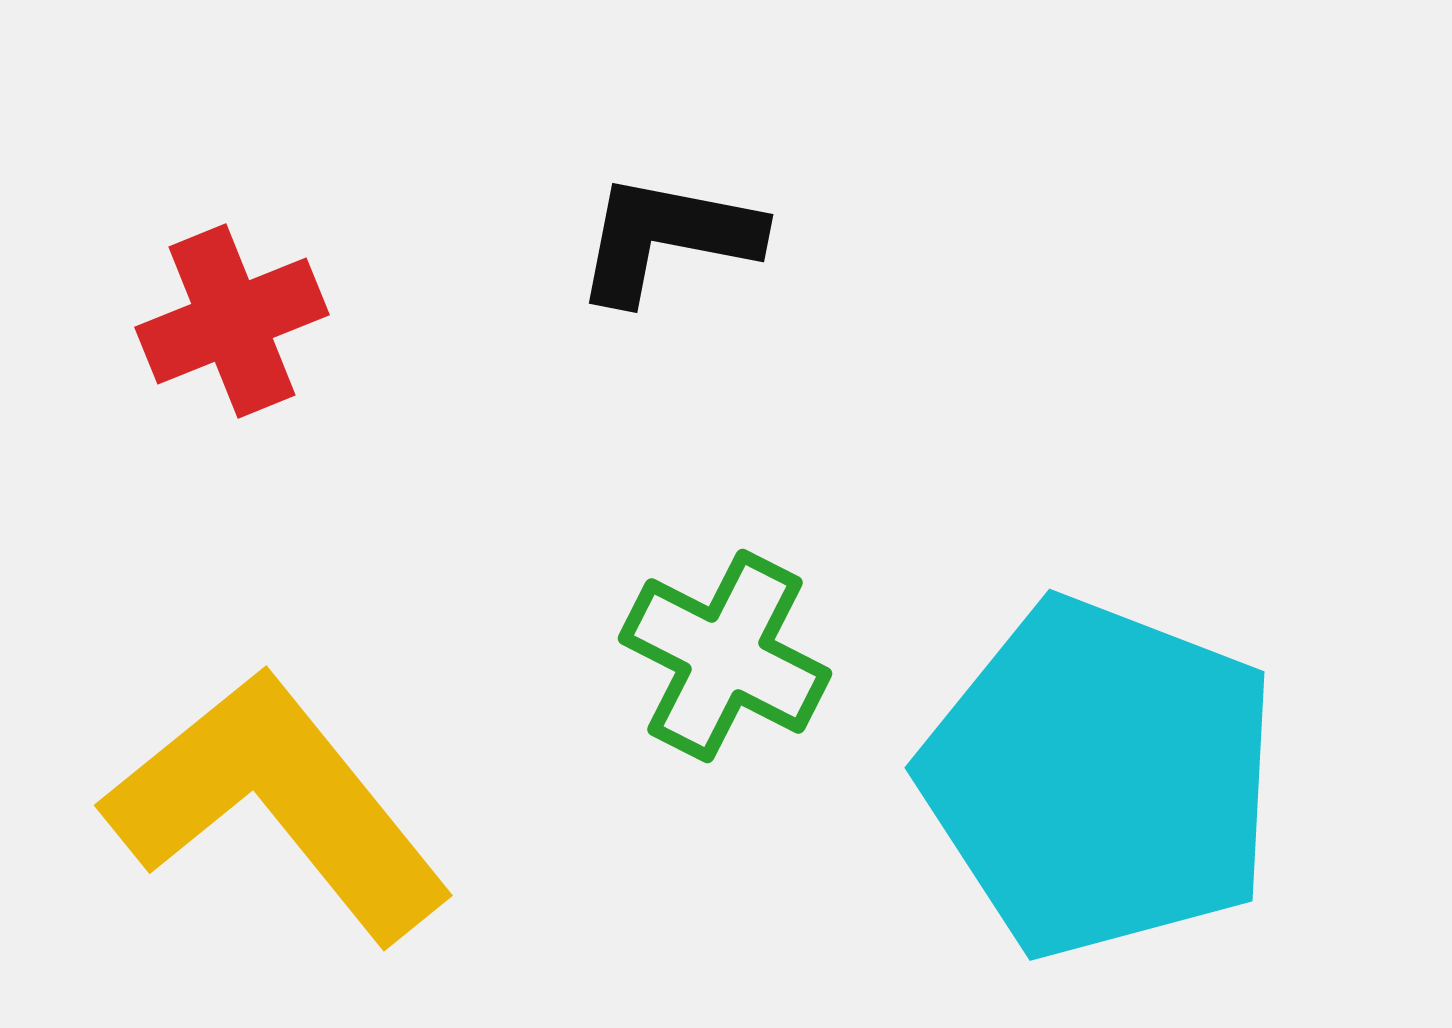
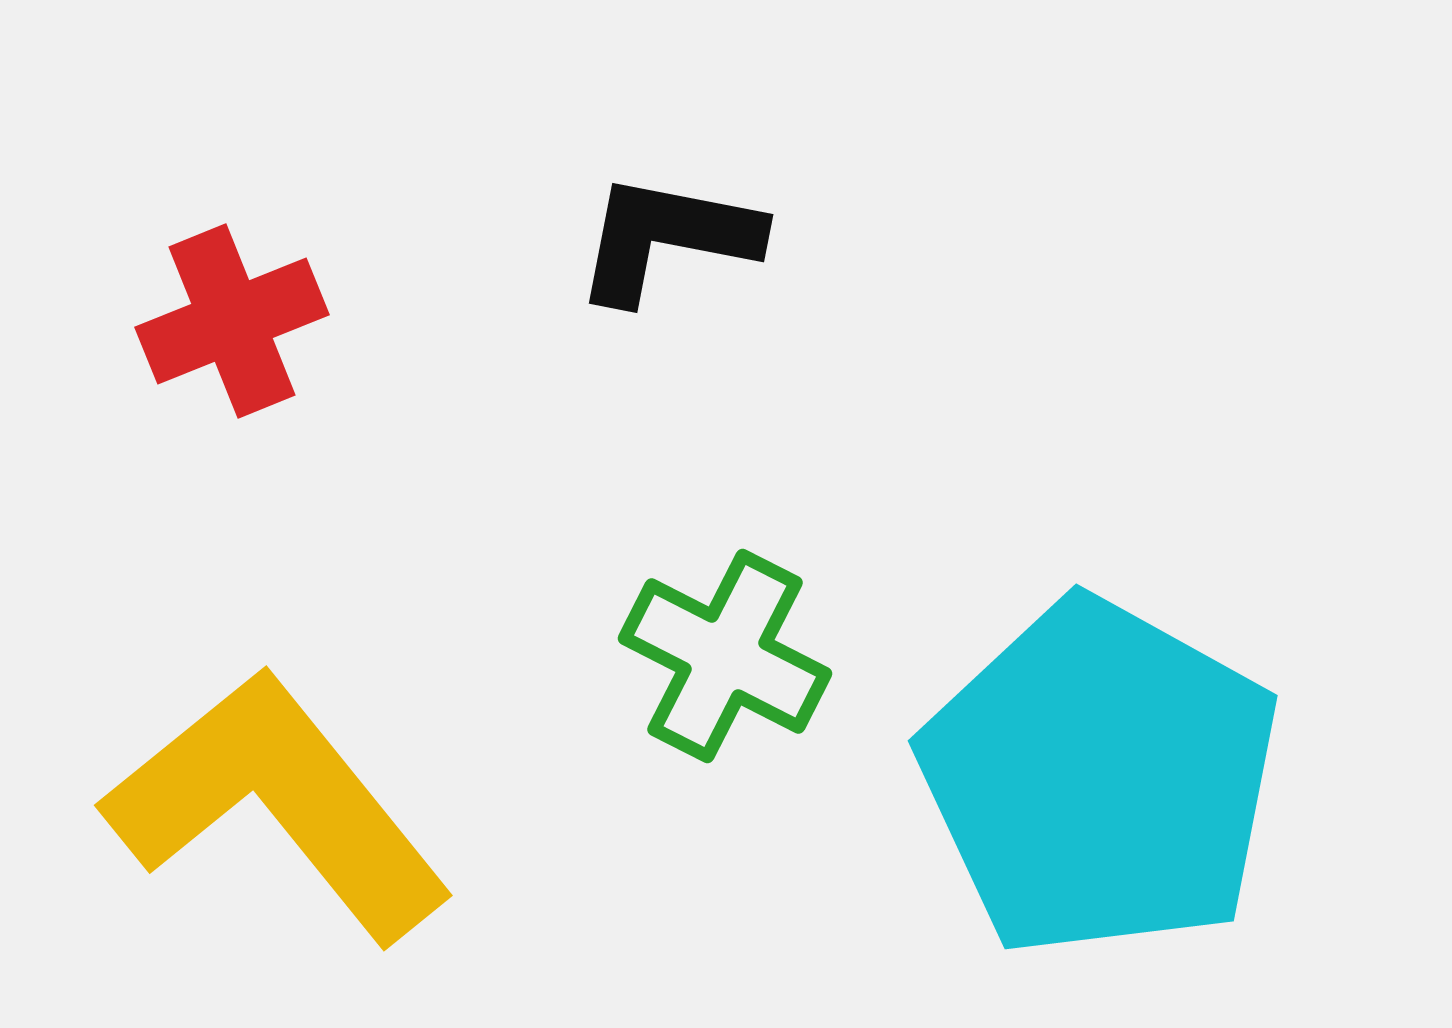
cyan pentagon: rotated 8 degrees clockwise
